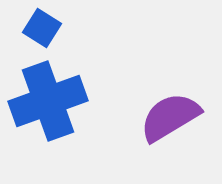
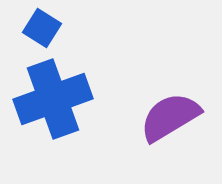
blue cross: moved 5 px right, 2 px up
